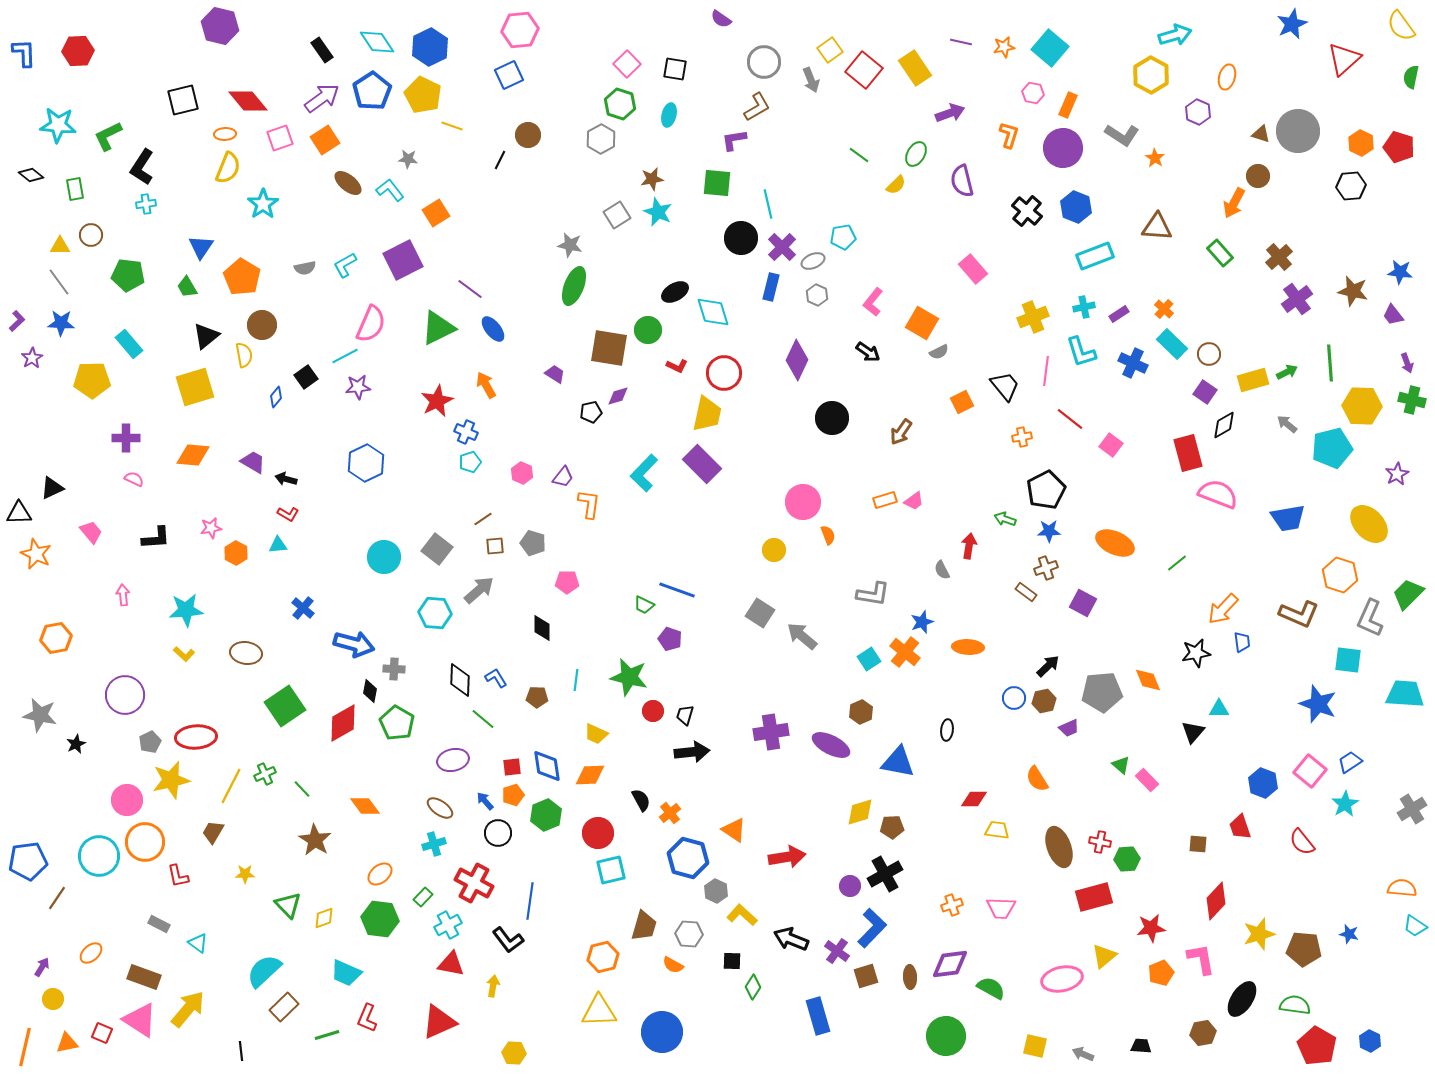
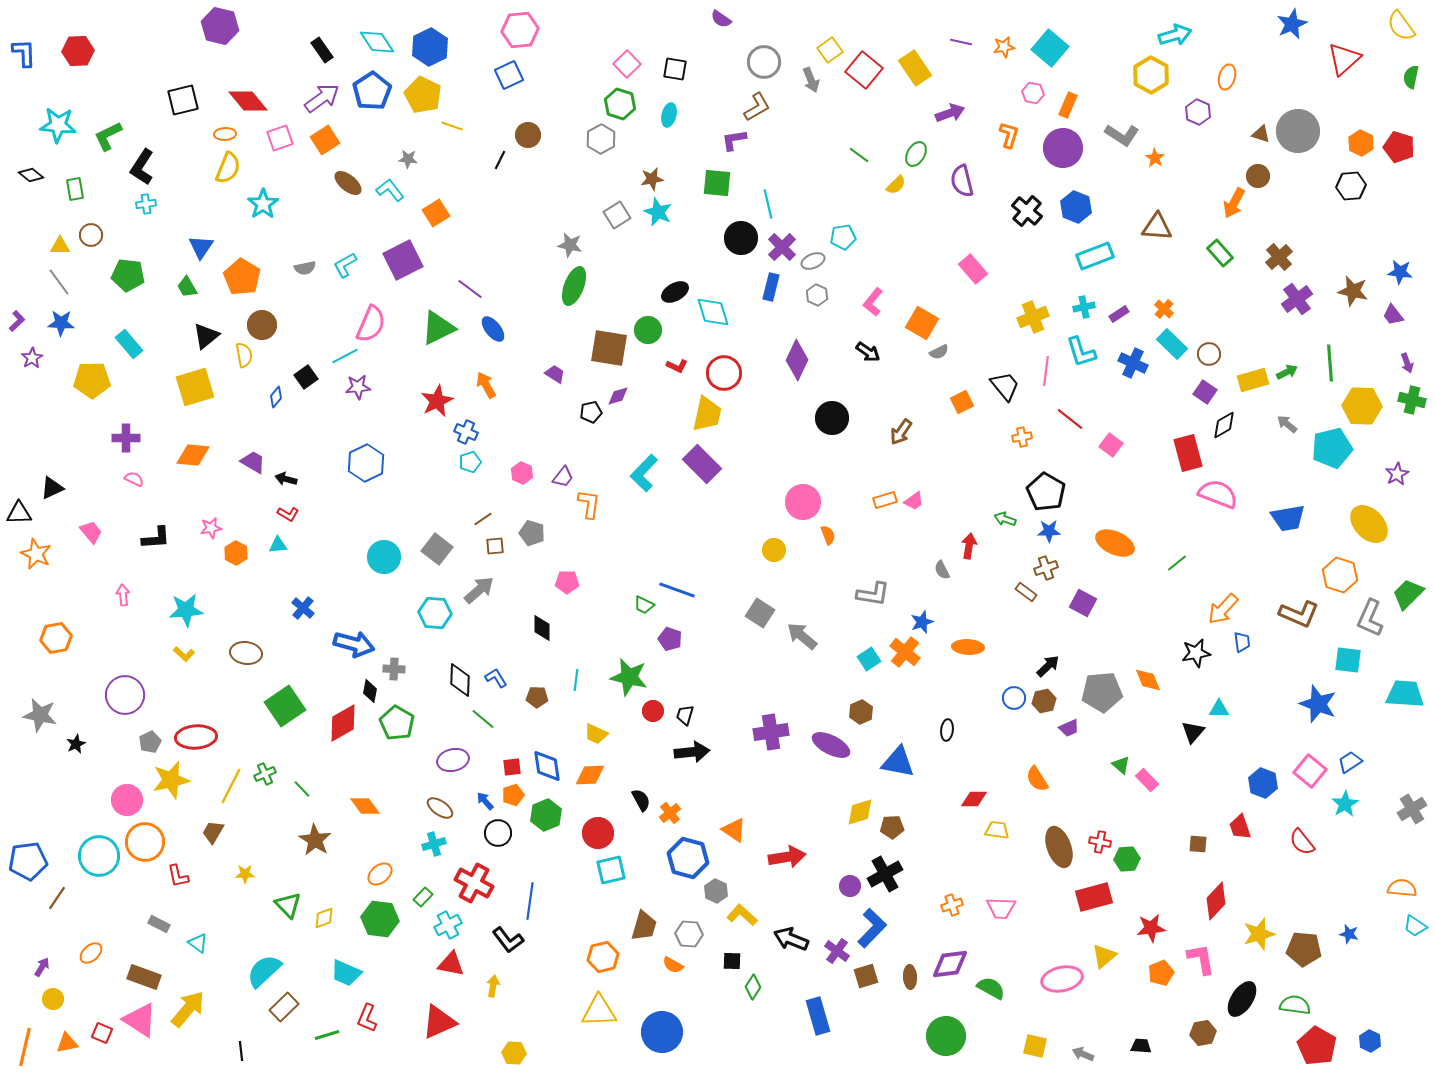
black pentagon at (1046, 490): moved 2 px down; rotated 15 degrees counterclockwise
gray pentagon at (533, 543): moved 1 px left, 10 px up
